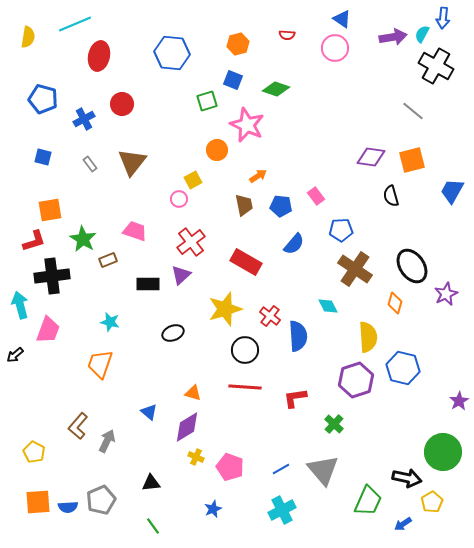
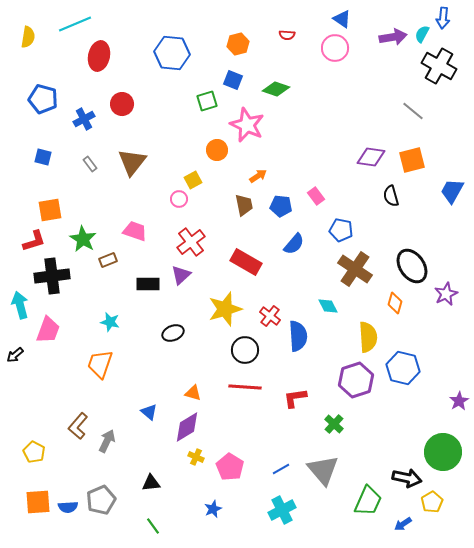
black cross at (436, 66): moved 3 px right
blue pentagon at (341, 230): rotated 15 degrees clockwise
pink pentagon at (230, 467): rotated 12 degrees clockwise
